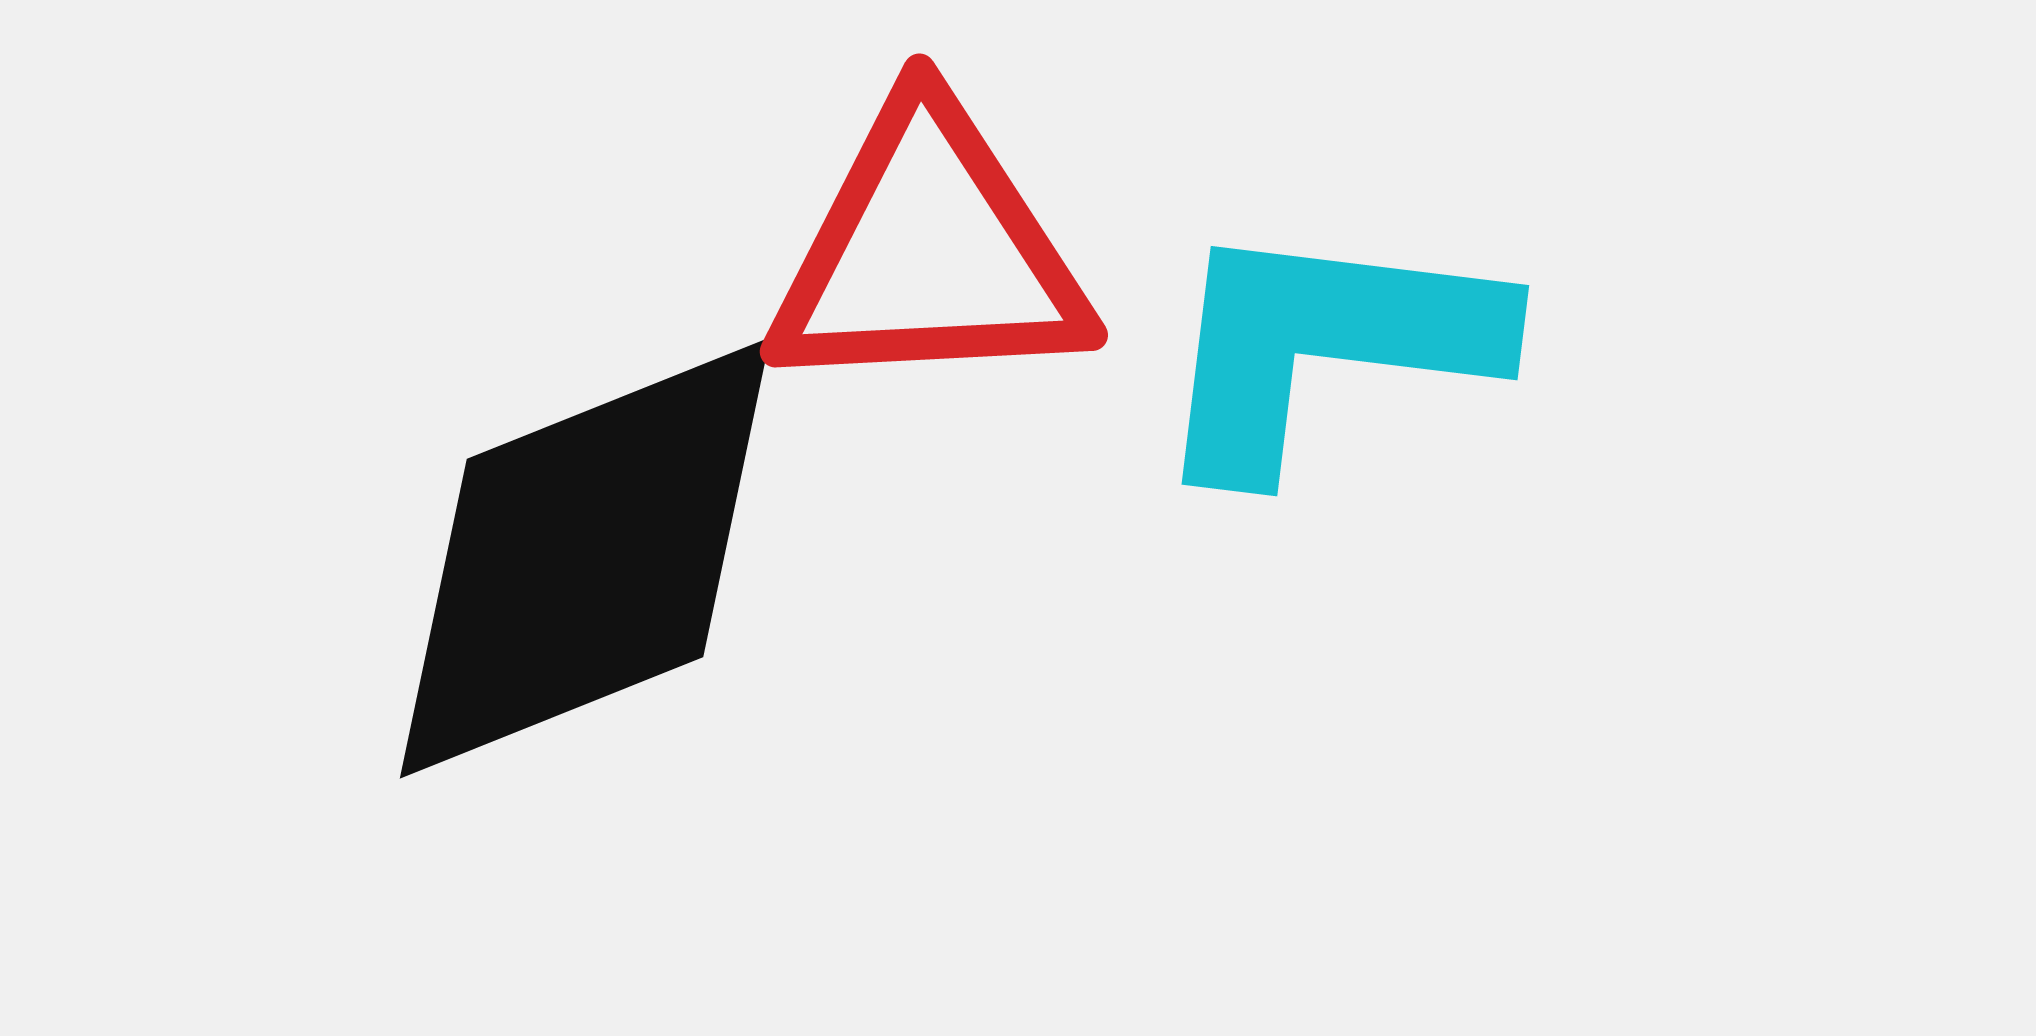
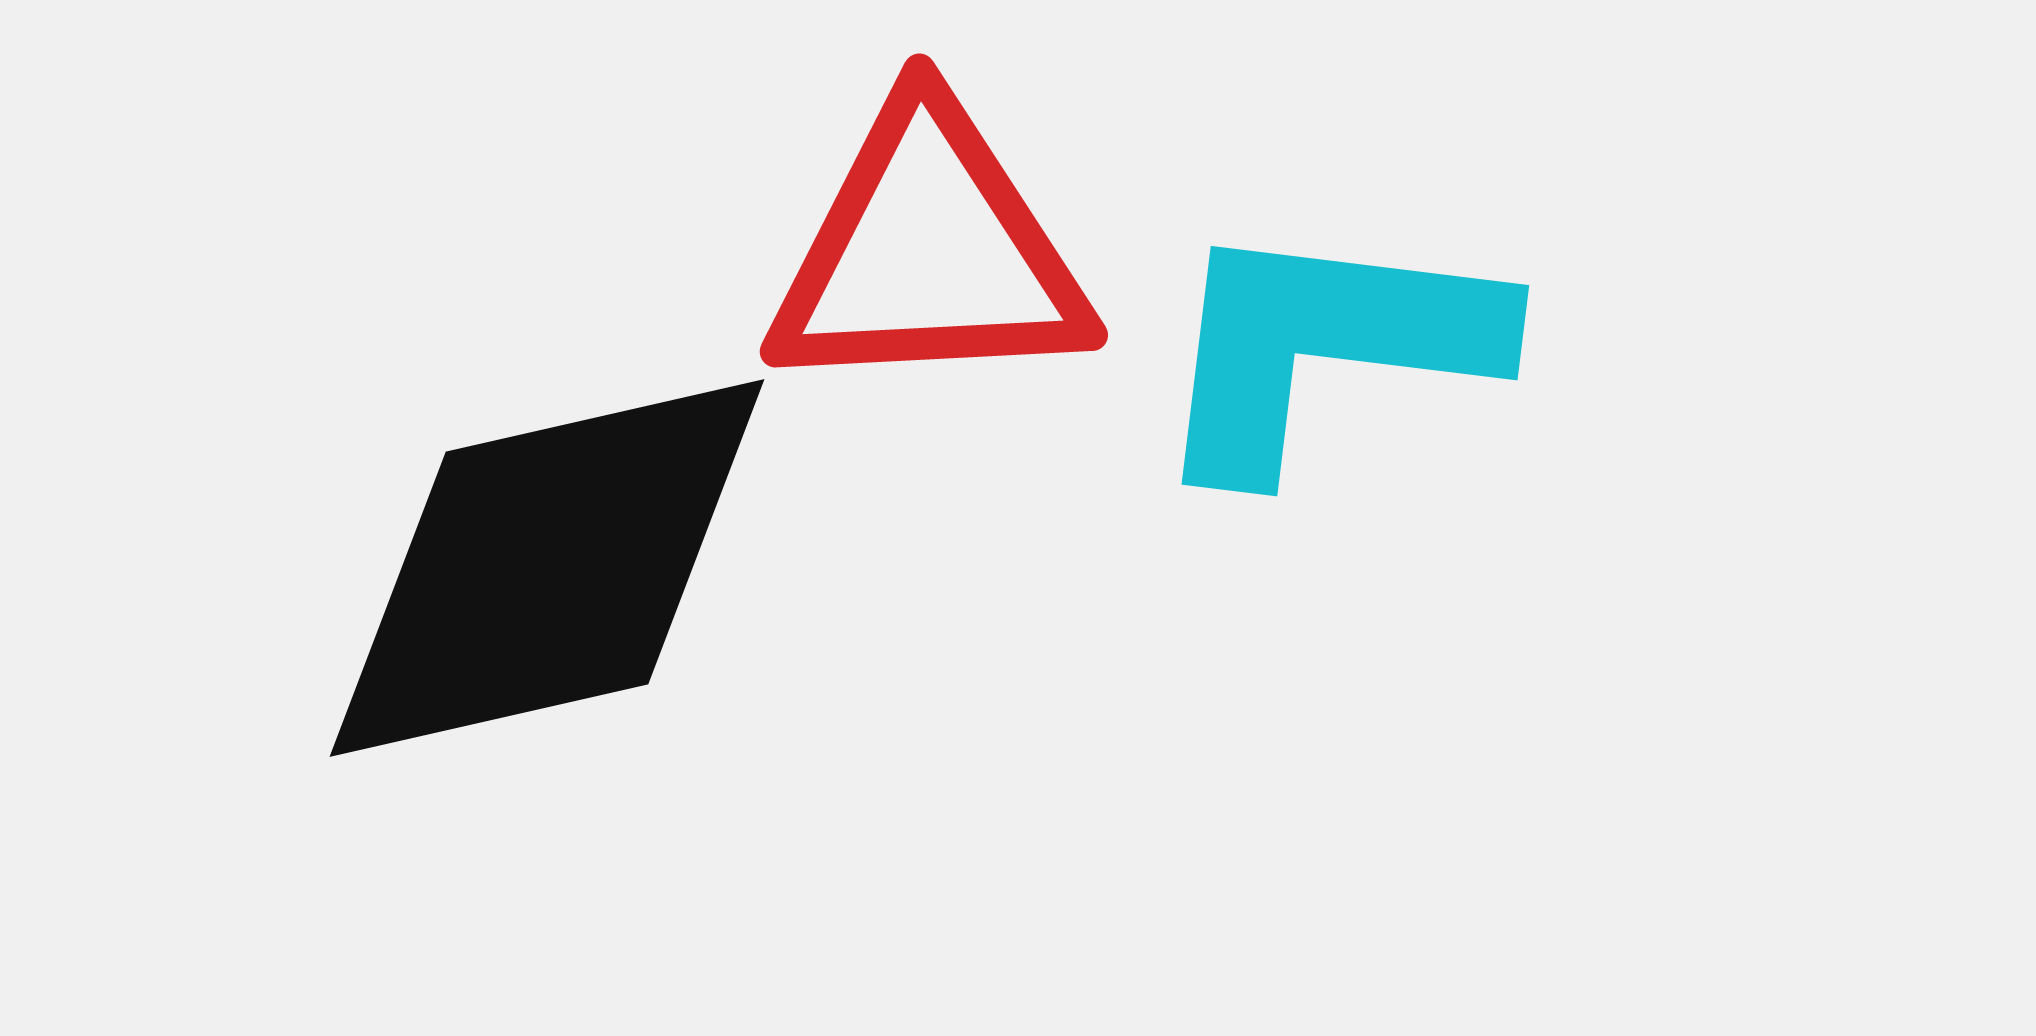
black diamond: moved 38 px left, 10 px down; rotated 9 degrees clockwise
